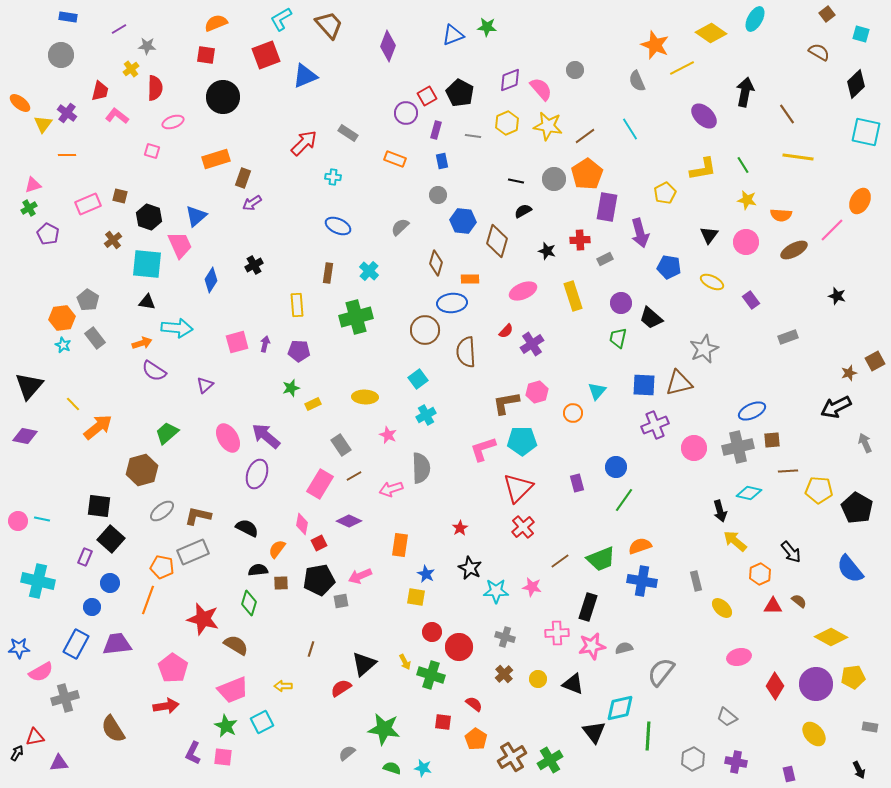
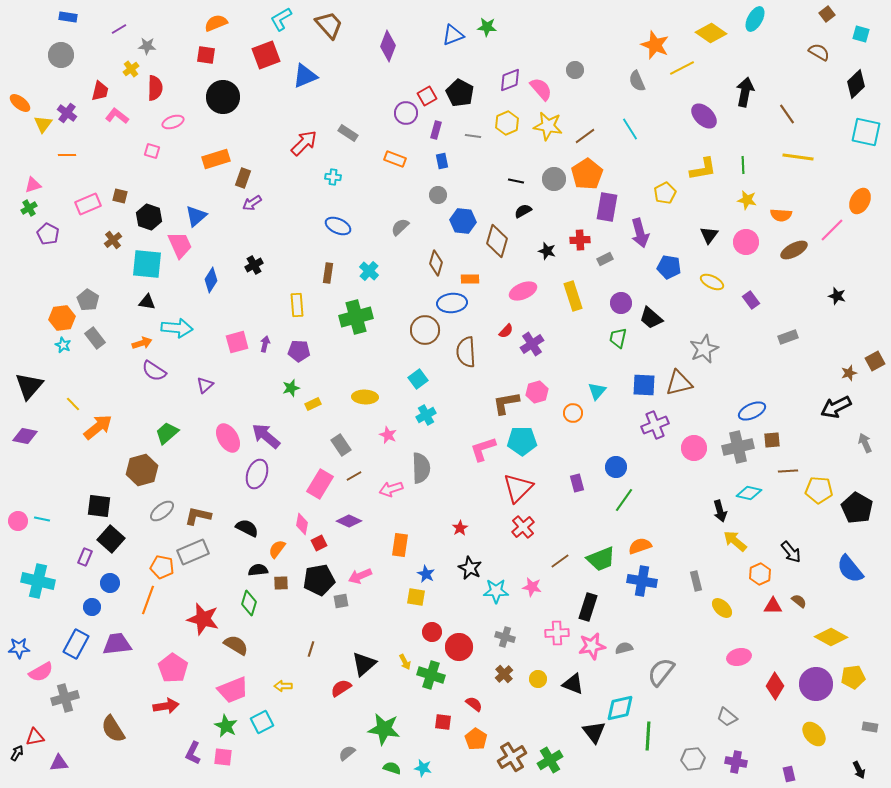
green line at (743, 165): rotated 30 degrees clockwise
gray hexagon at (693, 759): rotated 20 degrees clockwise
